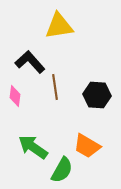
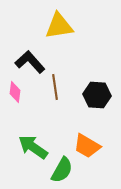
pink diamond: moved 4 px up
